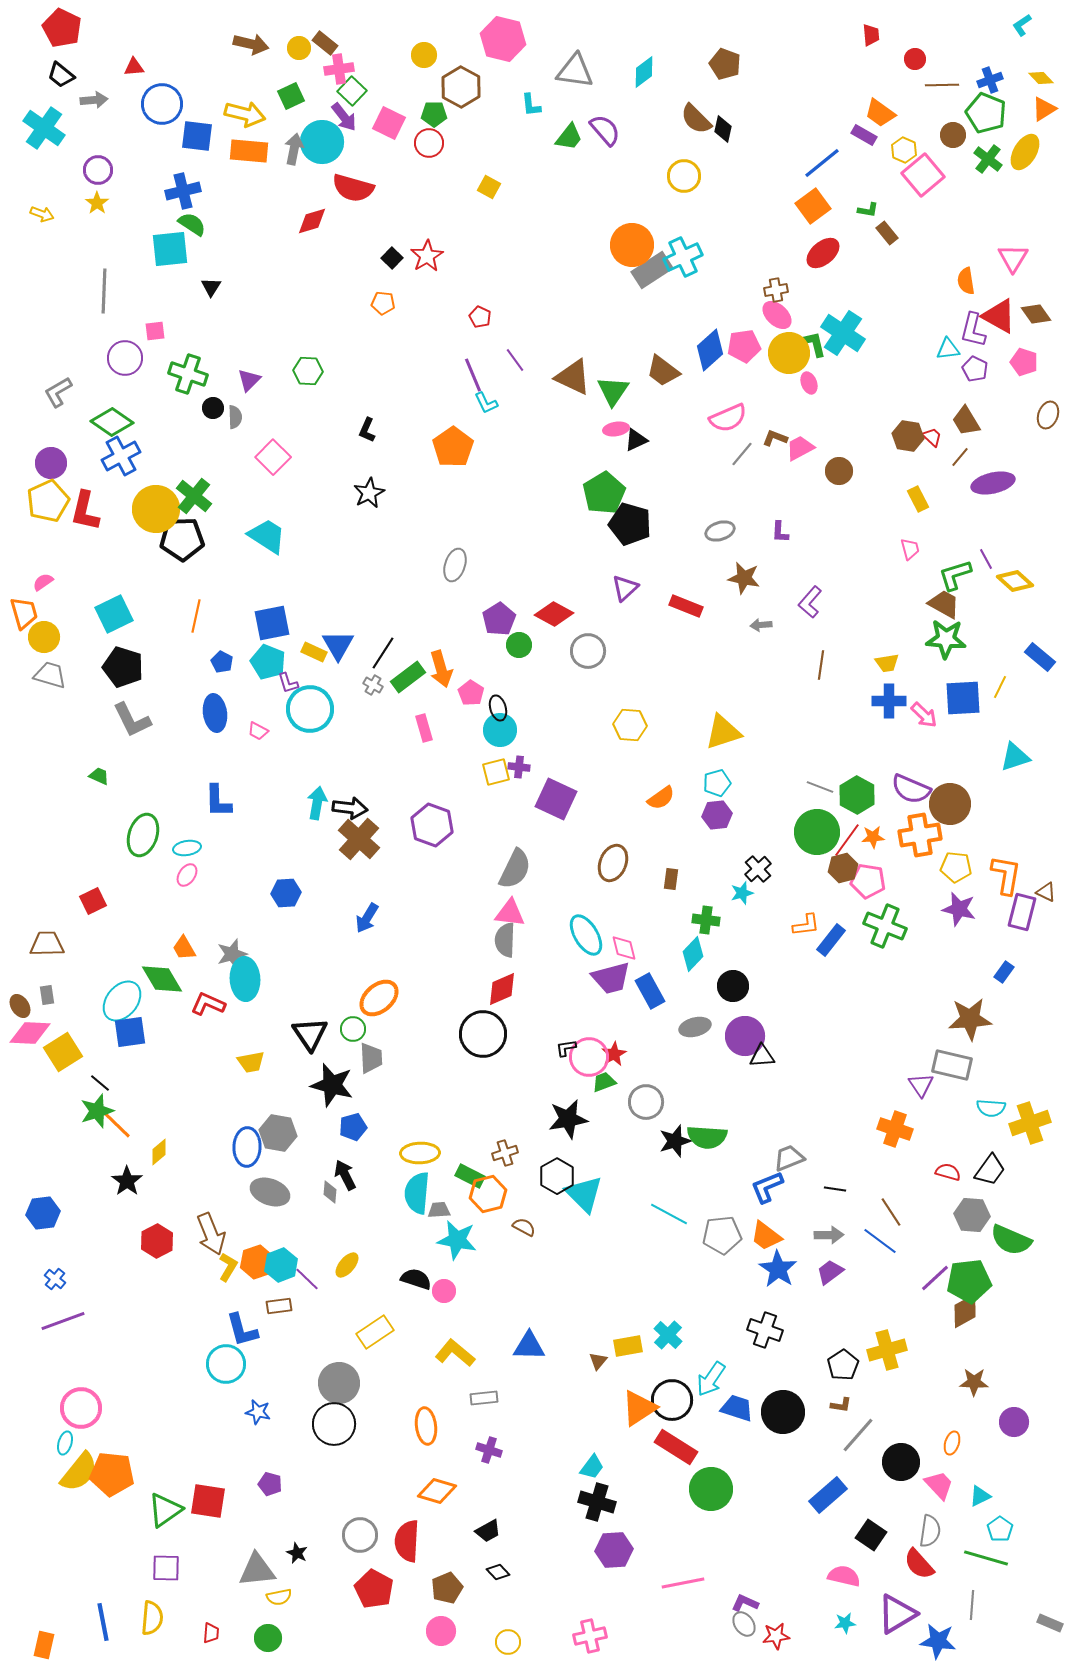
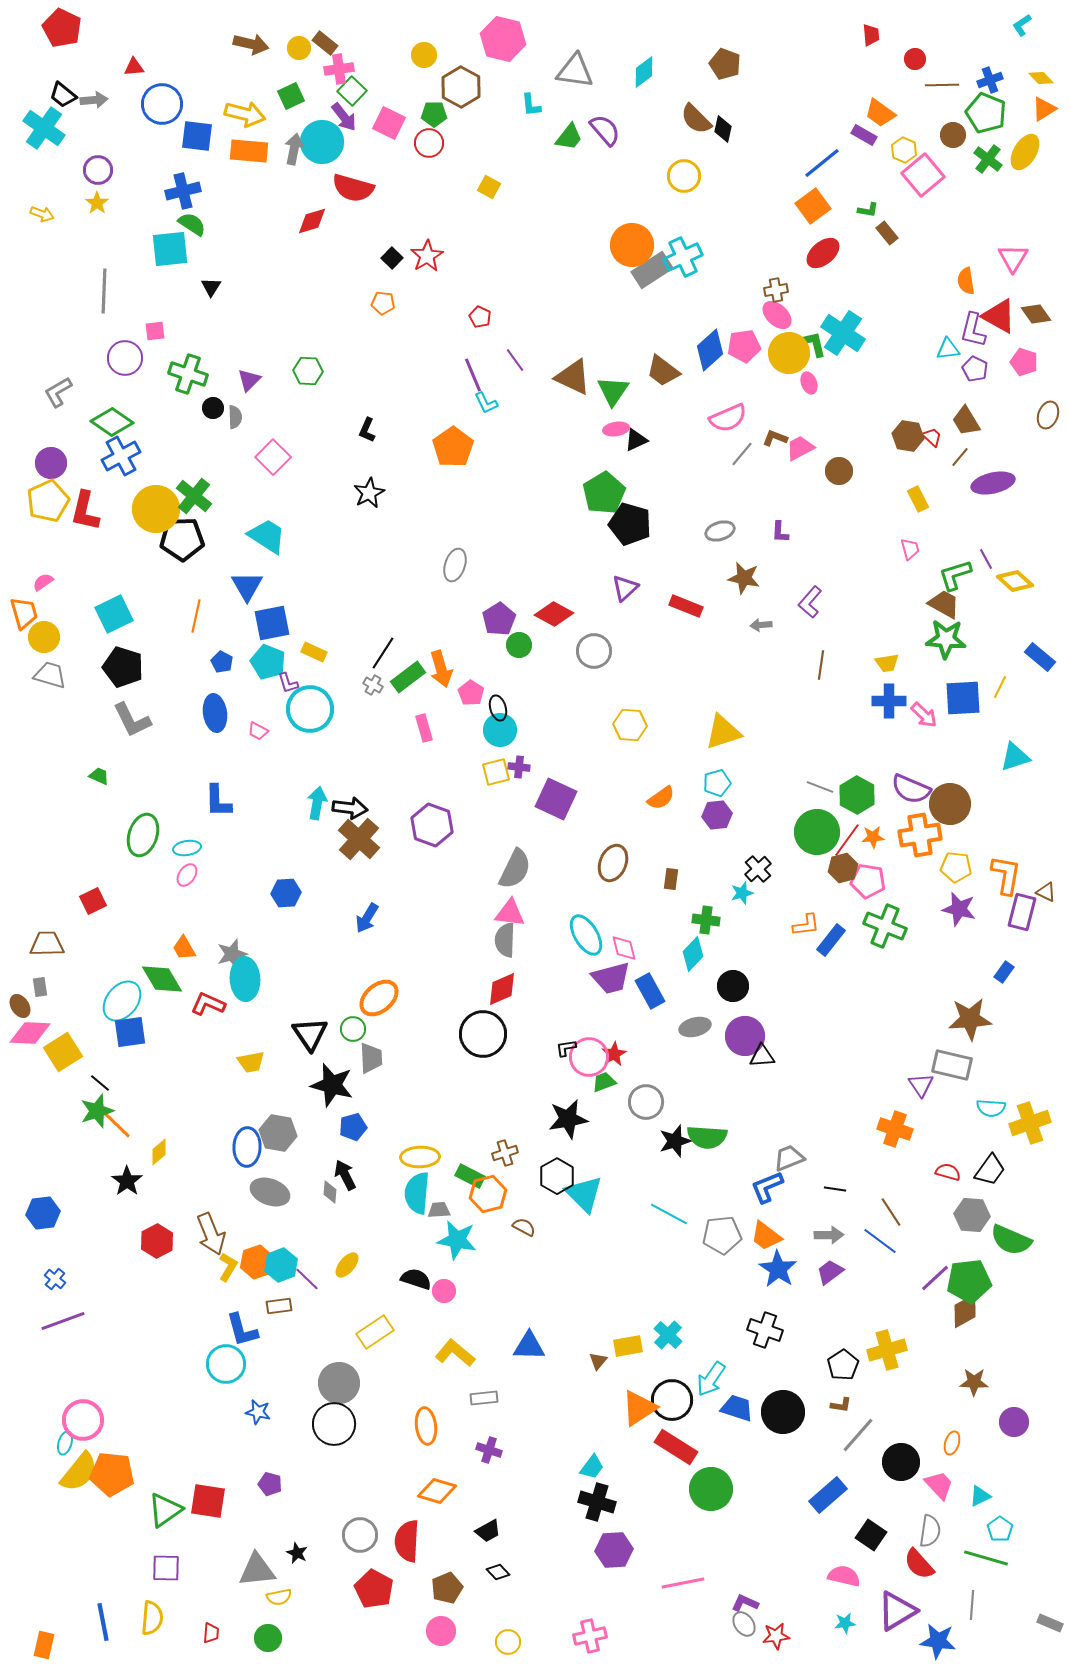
black trapezoid at (61, 75): moved 2 px right, 20 px down
blue triangle at (338, 645): moved 91 px left, 59 px up
gray circle at (588, 651): moved 6 px right
gray rectangle at (47, 995): moved 7 px left, 8 px up
yellow ellipse at (420, 1153): moved 4 px down
pink circle at (81, 1408): moved 2 px right, 12 px down
purple triangle at (897, 1614): moved 3 px up
